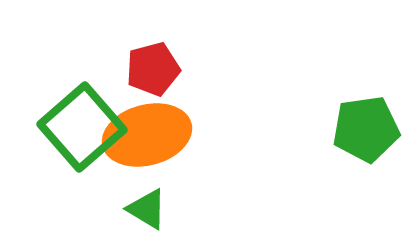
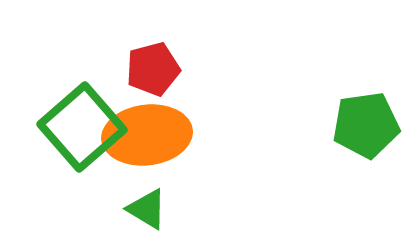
green pentagon: moved 4 px up
orange ellipse: rotated 8 degrees clockwise
